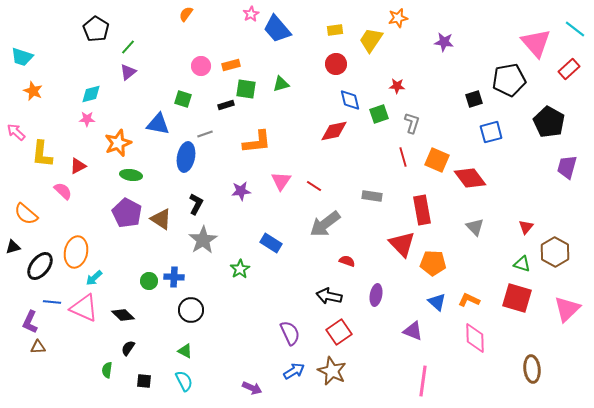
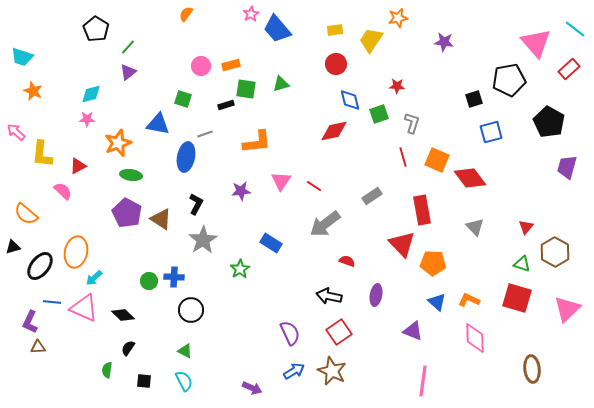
gray rectangle at (372, 196): rotated 42 degrees counterclockwise
